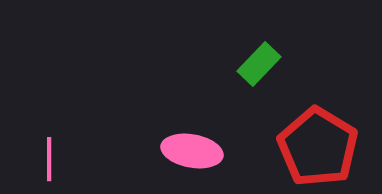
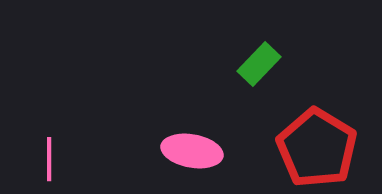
red pentagon: moved 1 px left, 1 px down
